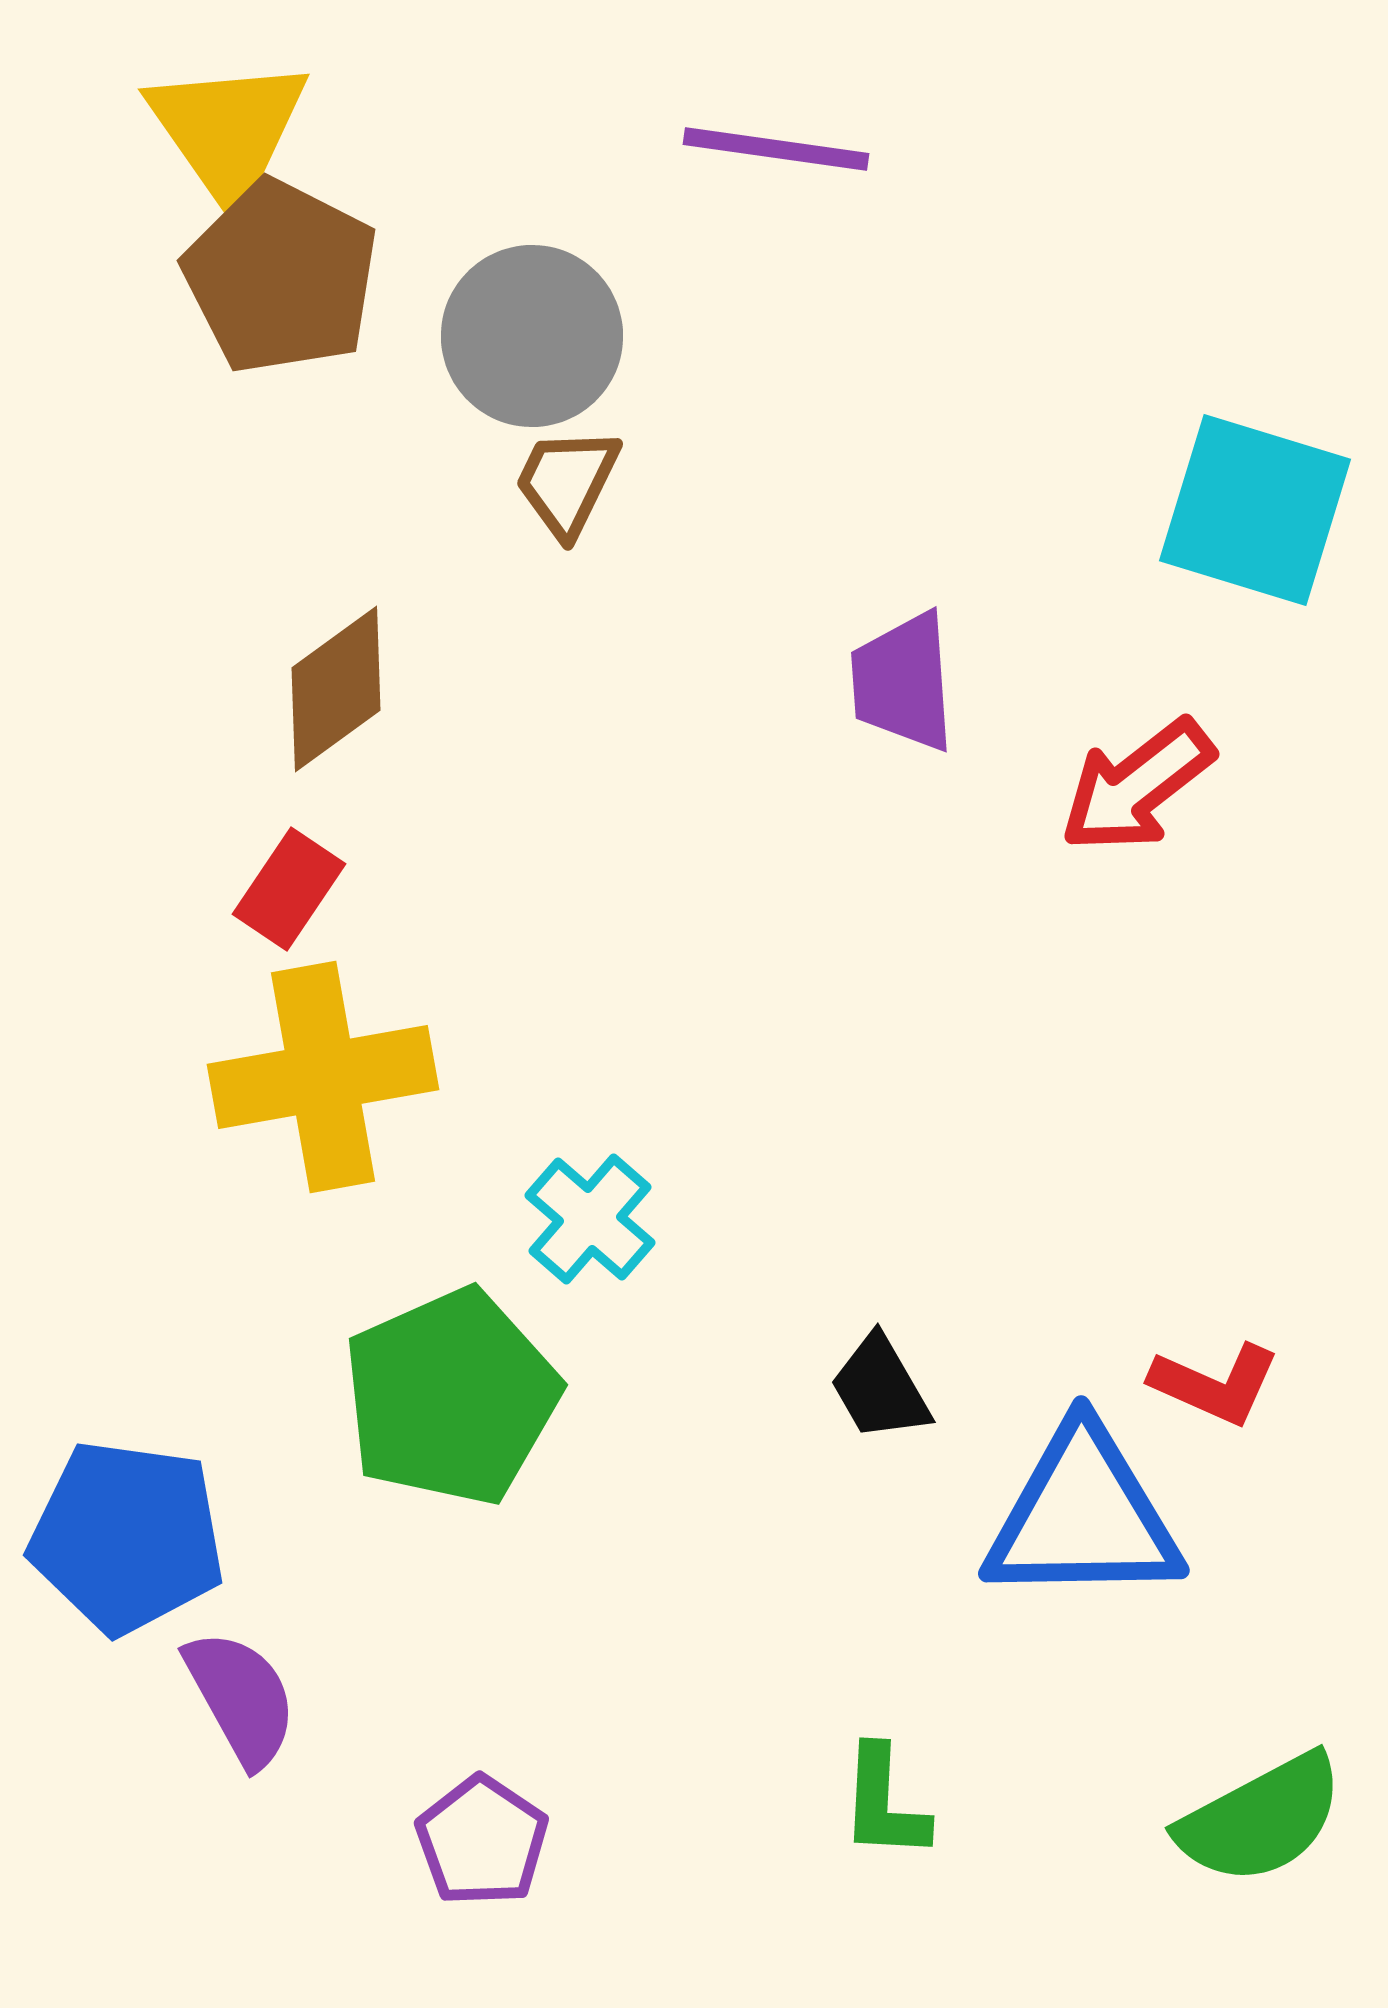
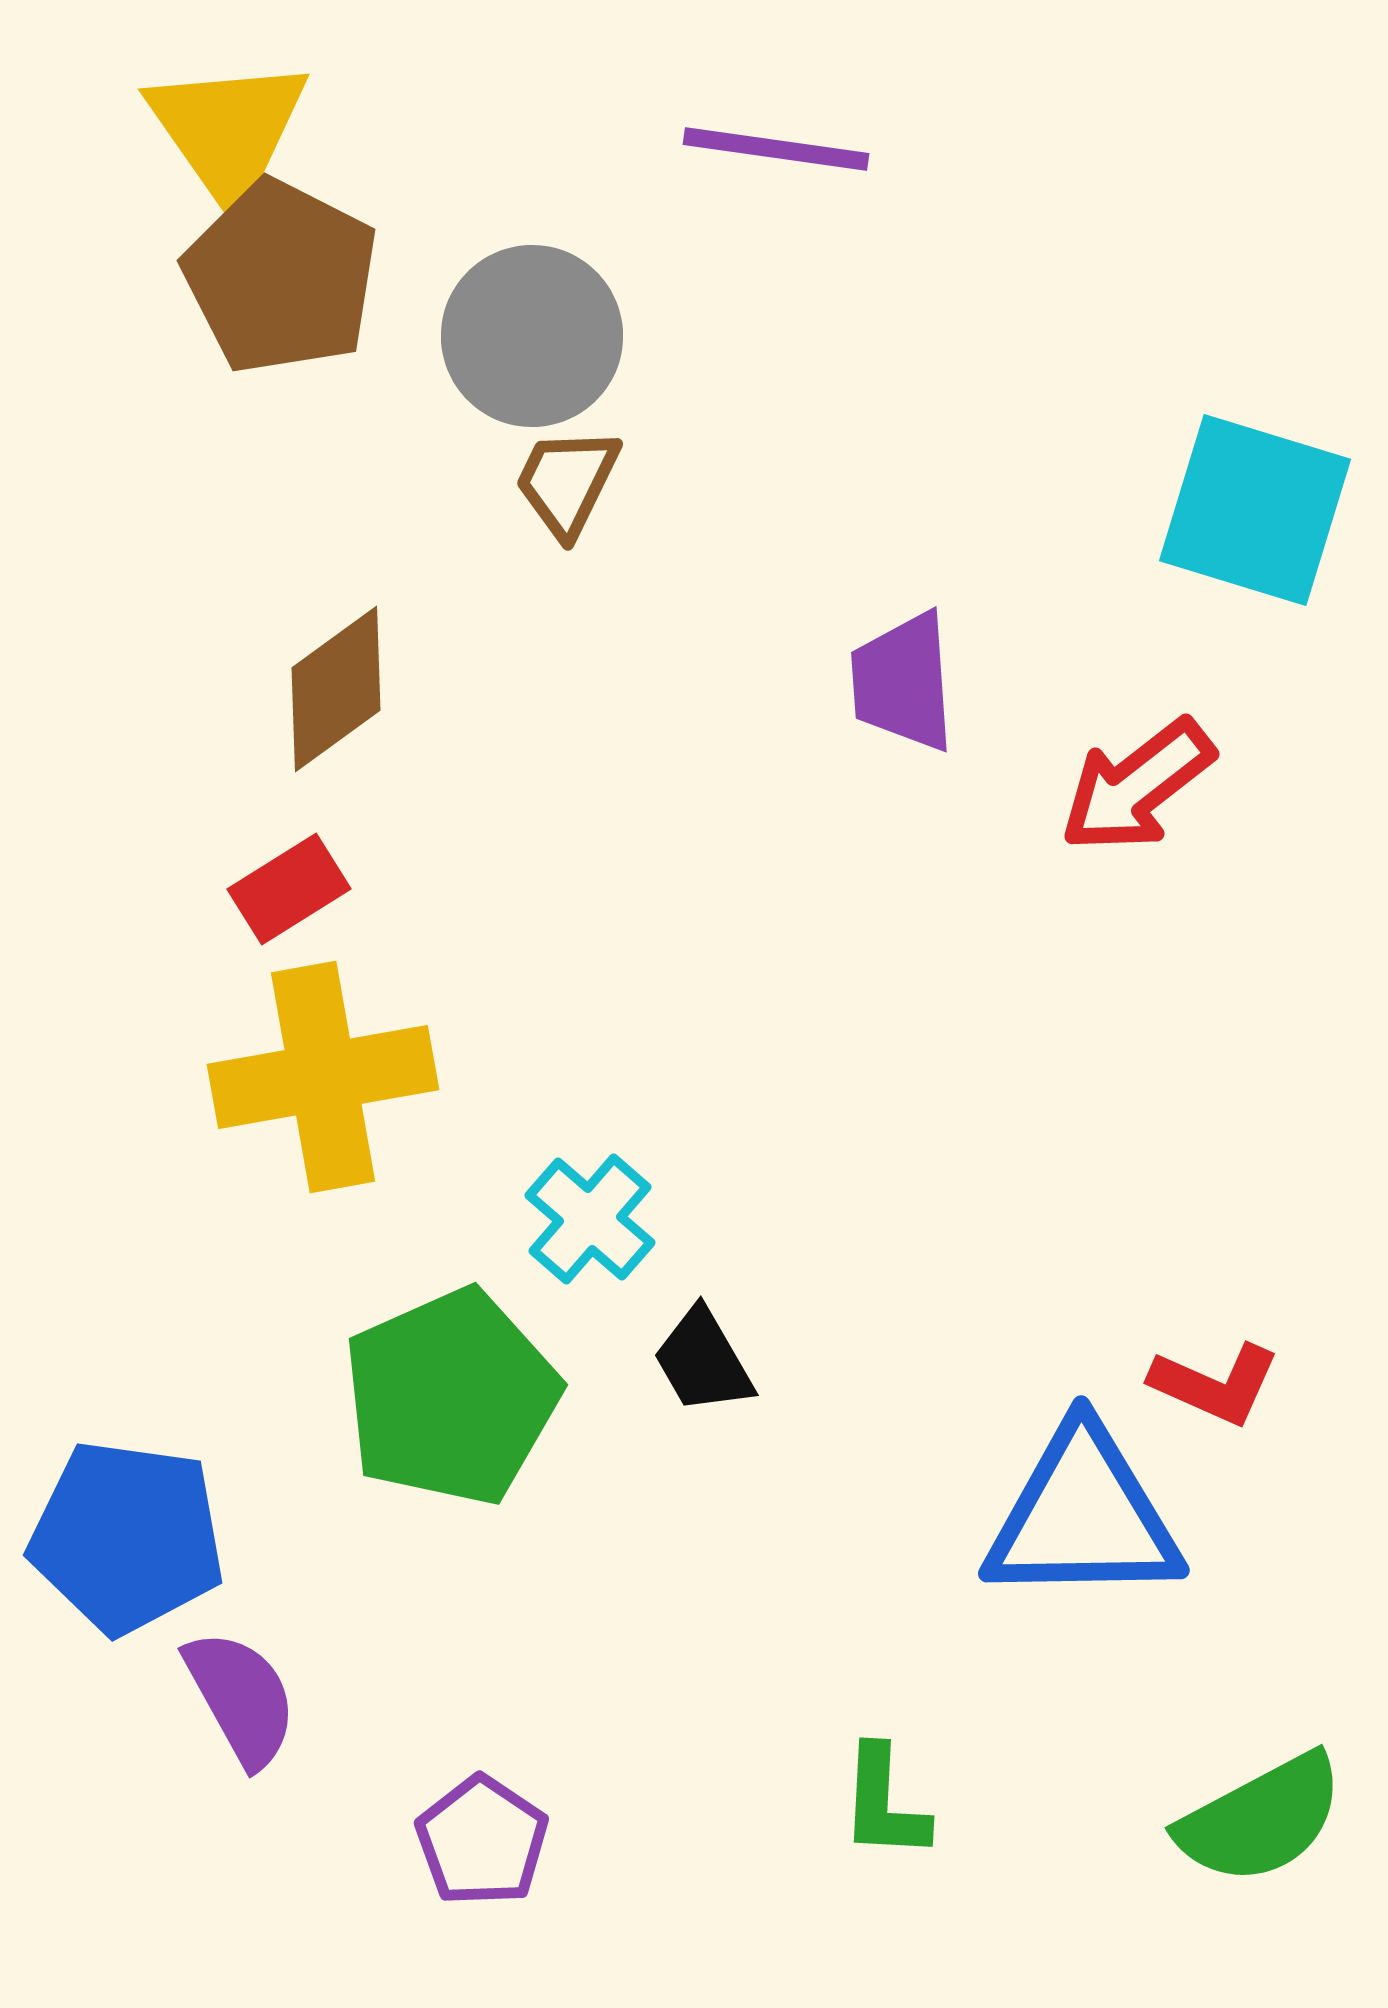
red rectangle: rotated 24 degrees clockwise
black trapezoid: moved 177 px left, 27 px up
